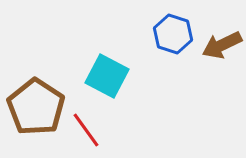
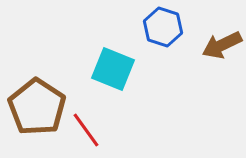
blue hexagon: moved 10 px left, 7 px up
cyan square: moved 6 px right, 7 px up; rotated 6 degrees counterclockwise
brown pentagon: moved 1 px right
